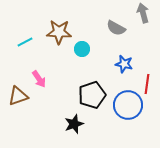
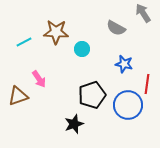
gray arrow: rotated 18 degrees counterclockwise
brown star: moved 3 px left
cyan line: moved 1 px left
